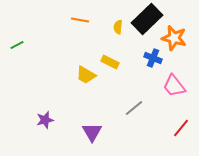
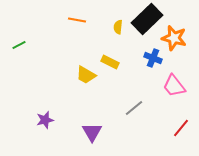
orange line: moved 3 px left
green line: moved 2 px right
